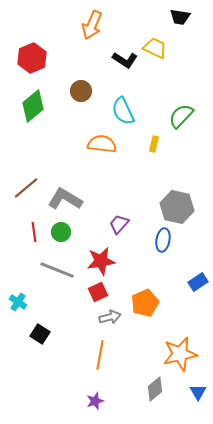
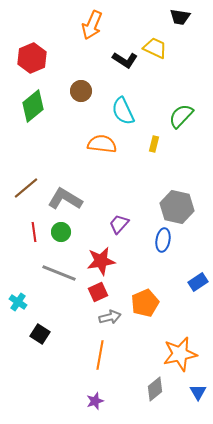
gray line: moved 2 px right, 3 px down
